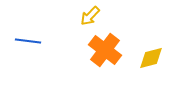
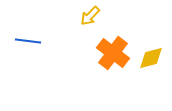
orange cross: moved 8 px right, 3 px down
